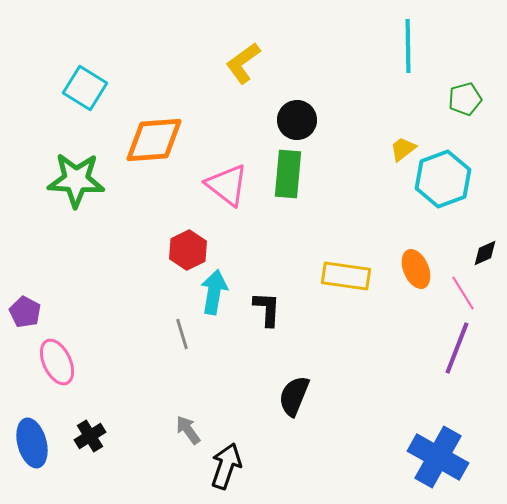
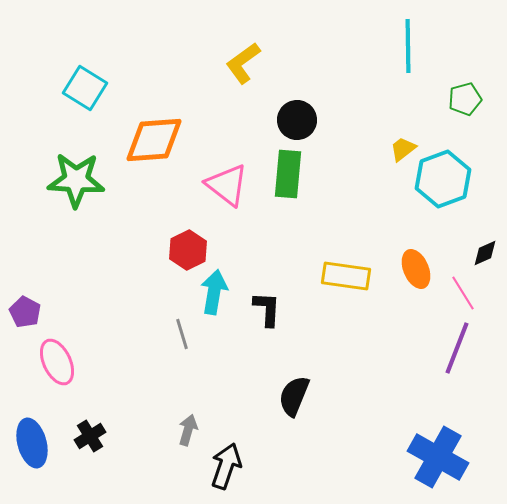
gray arrow: rotated 52 degrees clockwise
